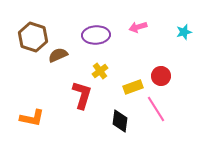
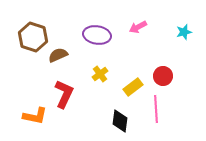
pink arrow: rotated 12 degrees counterclockwise
purple ellipse: moved 1 px right; rotated 12 degrees clockwise
yellow cross: moved 3 px down
red circle: moved 2 px right
yellow rectangle: rotated 18 degrees counterclockwise
red L-shape: moved 18 px left, 1 px up; rotated 8 degrees clockwise
pink line: rotated 28 degrees clockwise
orange L-shape: moved 3 px right, 2 px up
